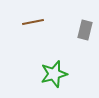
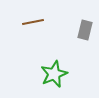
green star: rotated 8 degrees counterclockwise
